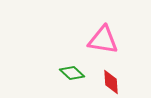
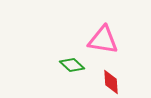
green diamond: moved 8 px up
